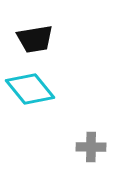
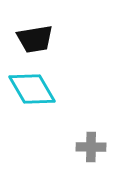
cyan diamond: moved 2 px right; rotated 9 degrees clockwise
